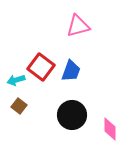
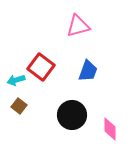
blue trapezoid: moved 17 px right
